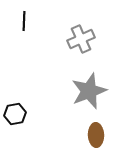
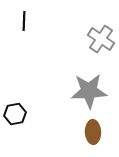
gray cross: moved 20 px right; rotated 32 degrees counterclockwise
gray star: rotated 18 degrees clockwise
brown ellipse: moved 3 px left, 3 px up
